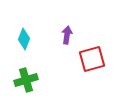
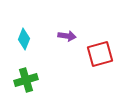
purple arrow: moved 1 px down; rotated 90 degrees clockwise
red square: moved 8 px right, 5 px up
